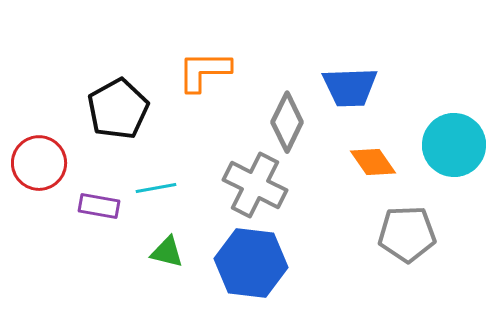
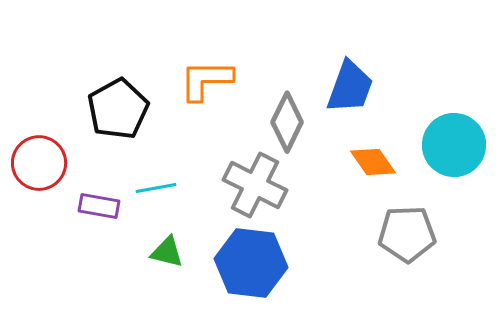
orange L-shape: moved 2 px right, 9 px down
blue trapezoid: rotated 68 degrees counterclockwise
